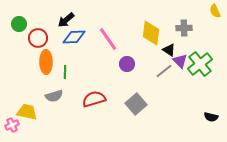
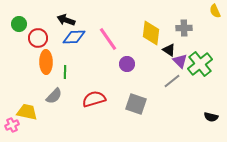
black arrow: rotated 60 degrees clockwise
gray line: moved 8 px right, 10 px down
gray semicircle: rotated 30 degrees counterclockwise
gray square: rotated 30 degrees counterclockwise
